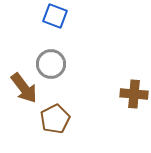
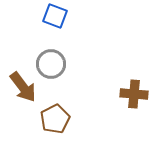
brown arrow: moved 1 px left, 1 px up
